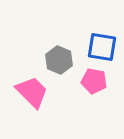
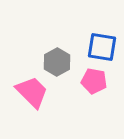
gray hexagon: moved 2 px left, 2 px down; rotated 8 degrees clockwise
